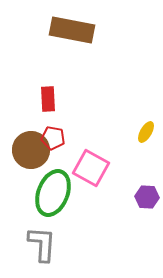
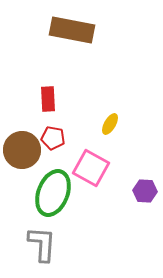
yellow ellipse: moved 36 px left, 8 px up
brown circle: moved 9 px left
purple hexagon: moved 2 px left, 6 px up
